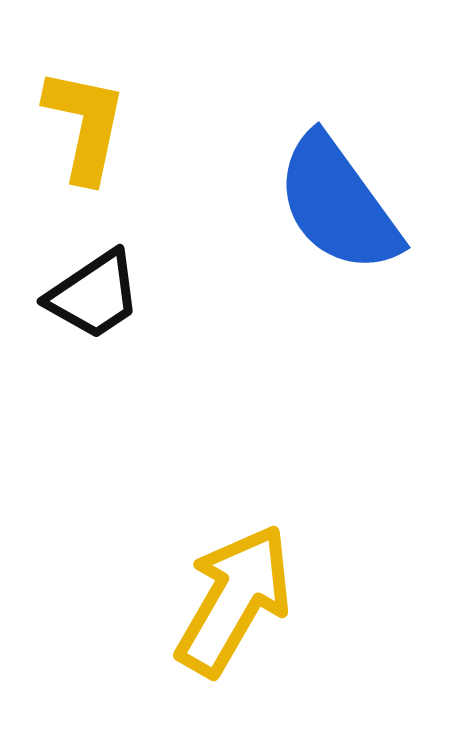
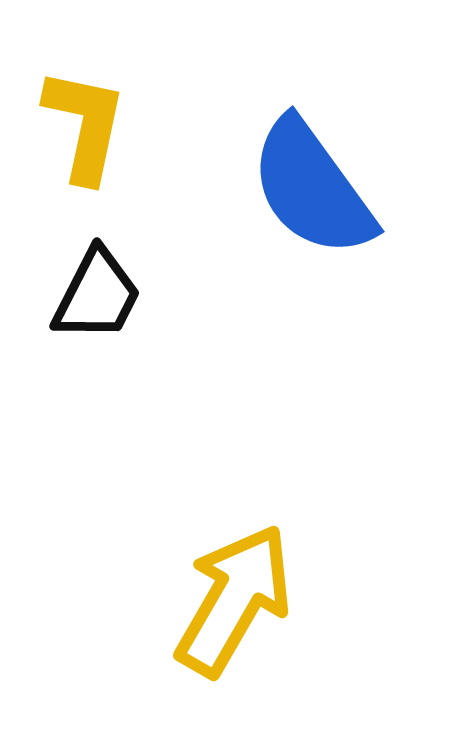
blue semicircle: moved 26 px left, 16 px up
black trapezoid: moved 3 px right; rotated 29 degrees counterclockwise
